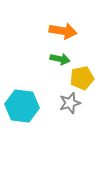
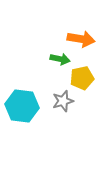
orange arrow: moved 18 px right, 8 px down
gray star: moved 7 px left, 2 px up
